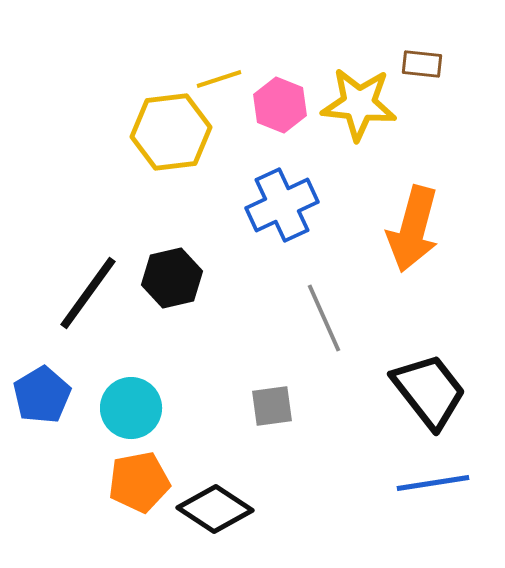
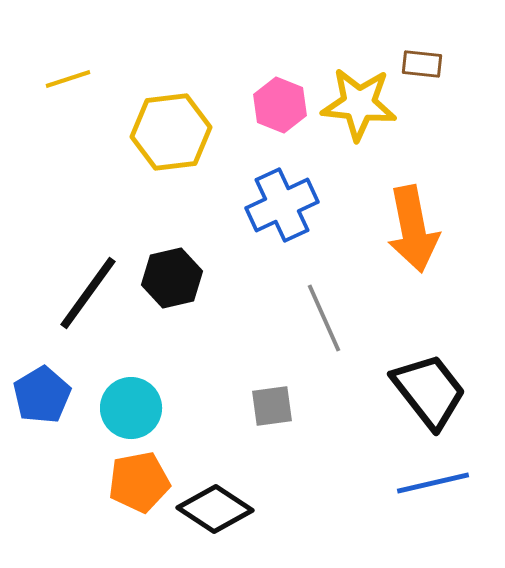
yellow line: moved 151 px left
orange arrow: rotated 26 degrees counterclockwise
blue line: rotated 4 degrees counterclockwise
